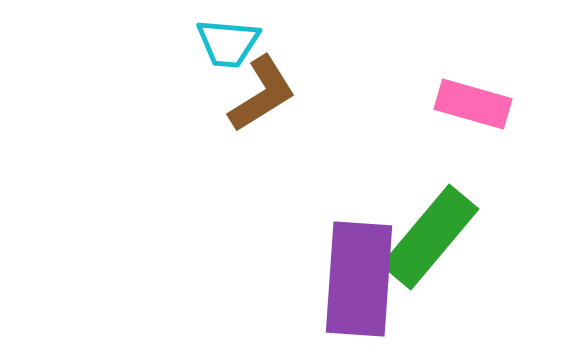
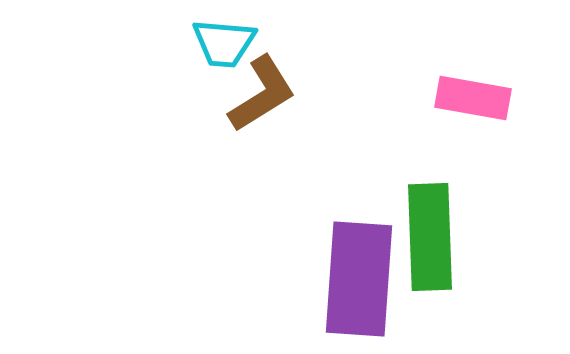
cyan trapezoid: moved 4 px left
pink rectangle: moved 6 px up; rotated 6 degrees counterclockwise
green rectangle: rotated 42 degrees counterclockwise
